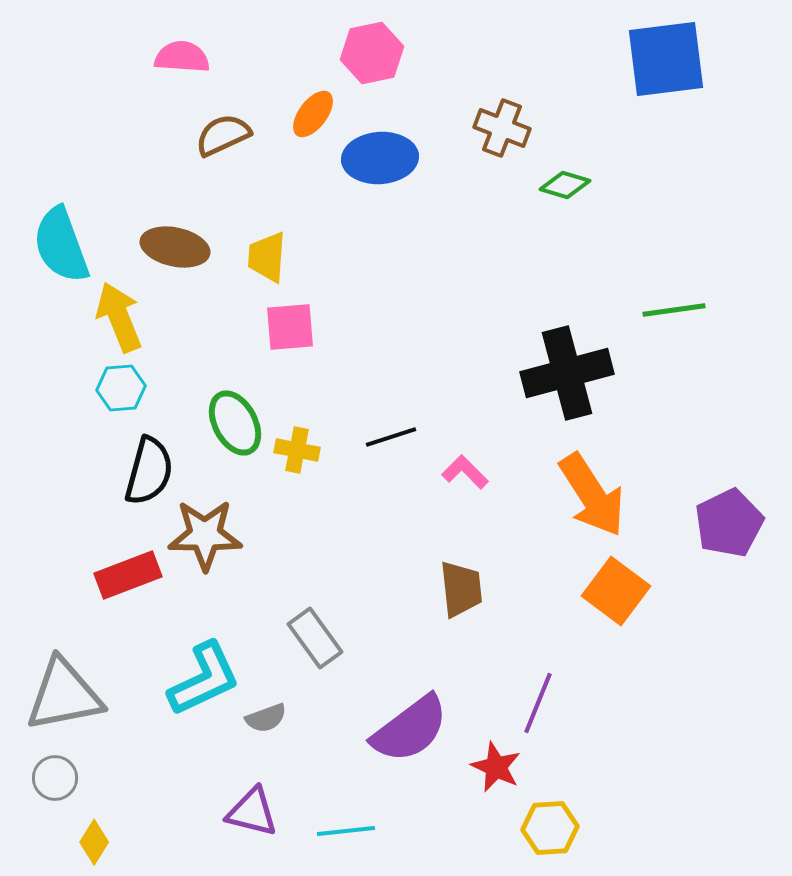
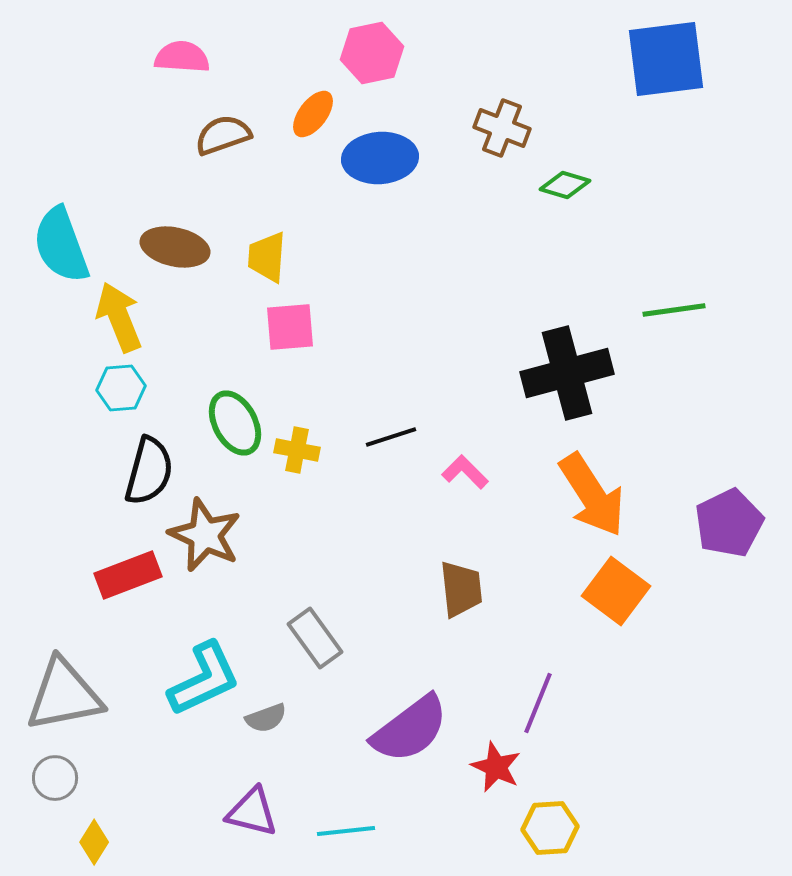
brown semicircle: rotated 6 degrees clockwise
brown star: rotated 24 degrees clockwise
